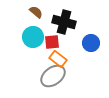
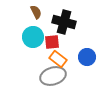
brown semicircle: rotated 24 degrees clockwise
blue circle: moved 4 px left, 14 px down
gray ellipse: rotated 20 degrees clockwise
